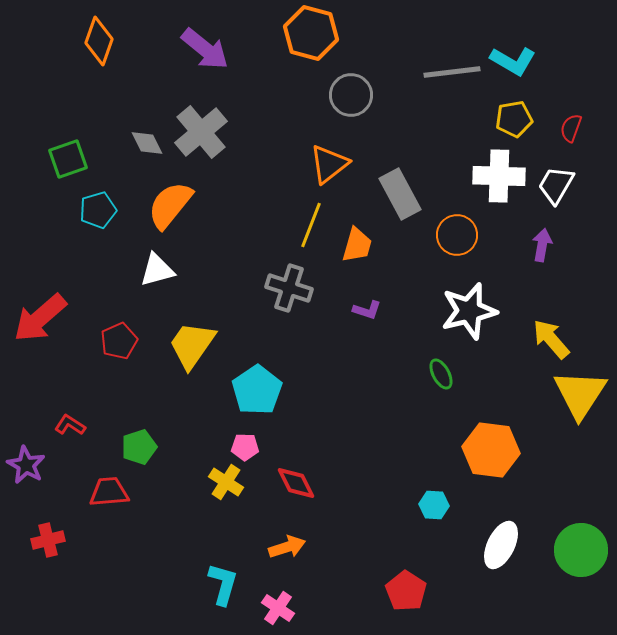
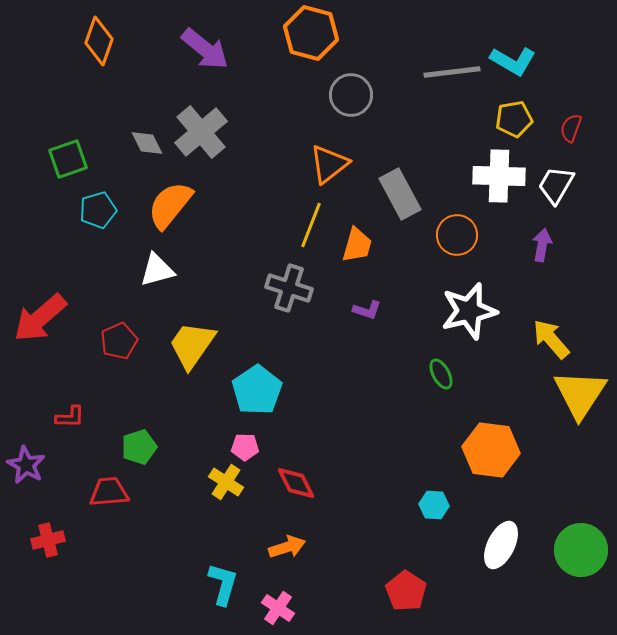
red L-shape at (70, 425): moved 8 px up; rotated 148 degrees clockwise
